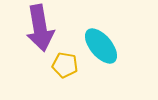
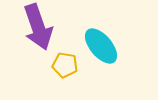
purple arrow: moved 2 px left, 1 px up; rotated 9 degrees counterclockwise
